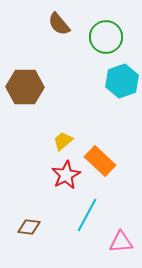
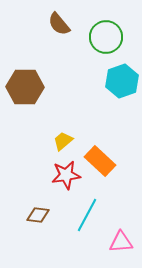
red star: rotated 20 degrees clockwise
brown diamond: moved 9 px right, 12 px up
